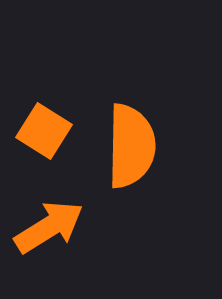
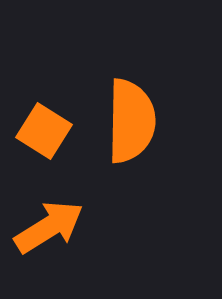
orange semicircle: moved 25 px up
